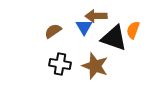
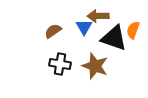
brown arrow: moved 2 px right
